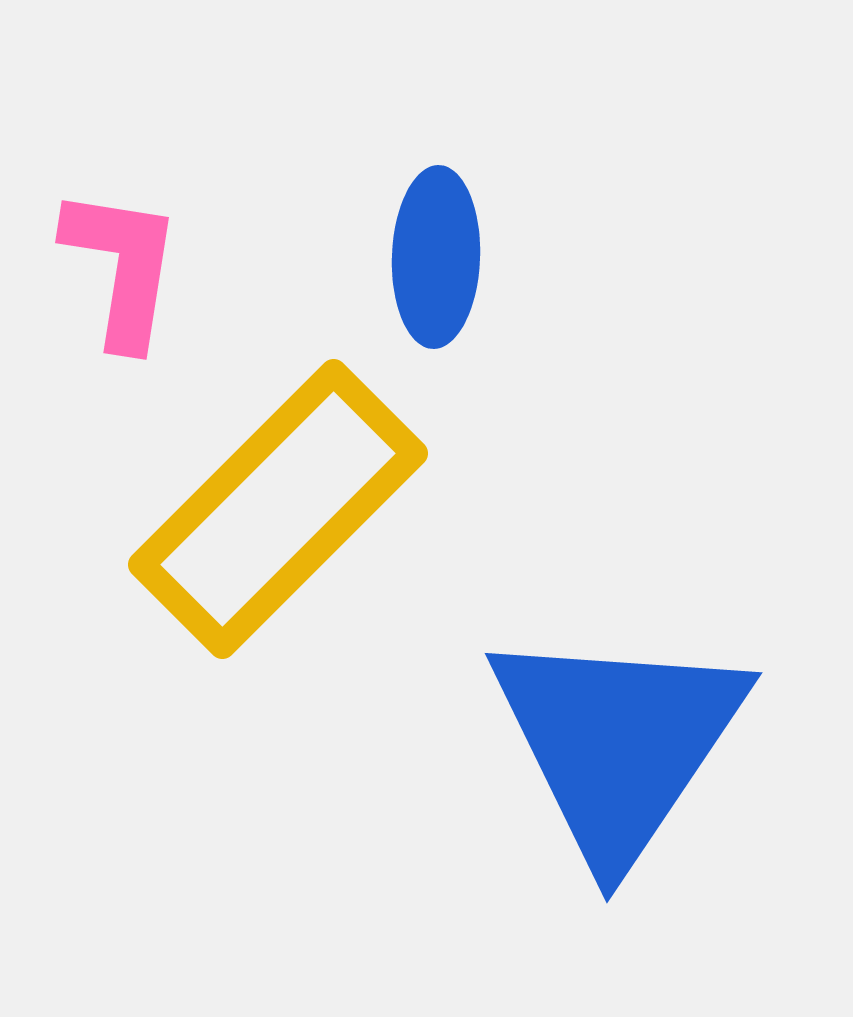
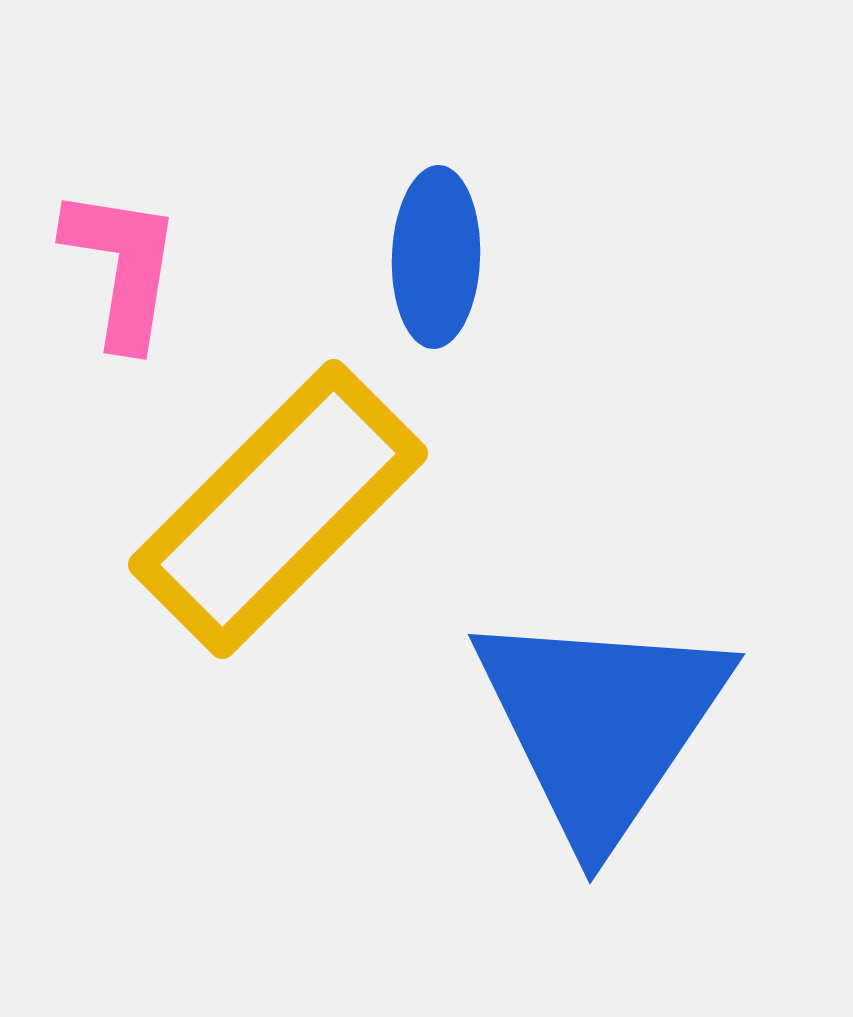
blue triangle: moved 17 px left, 19 px up
